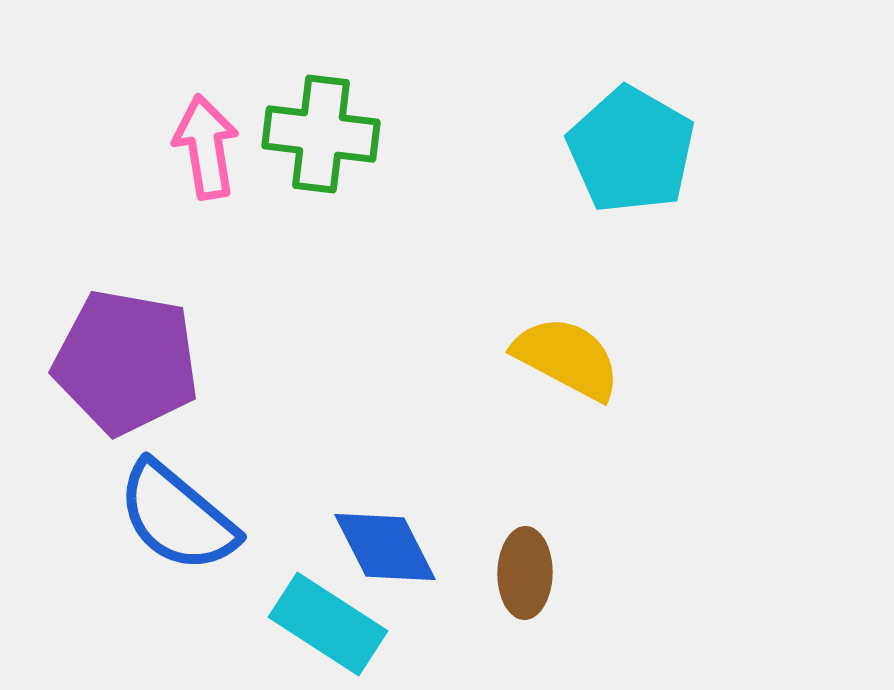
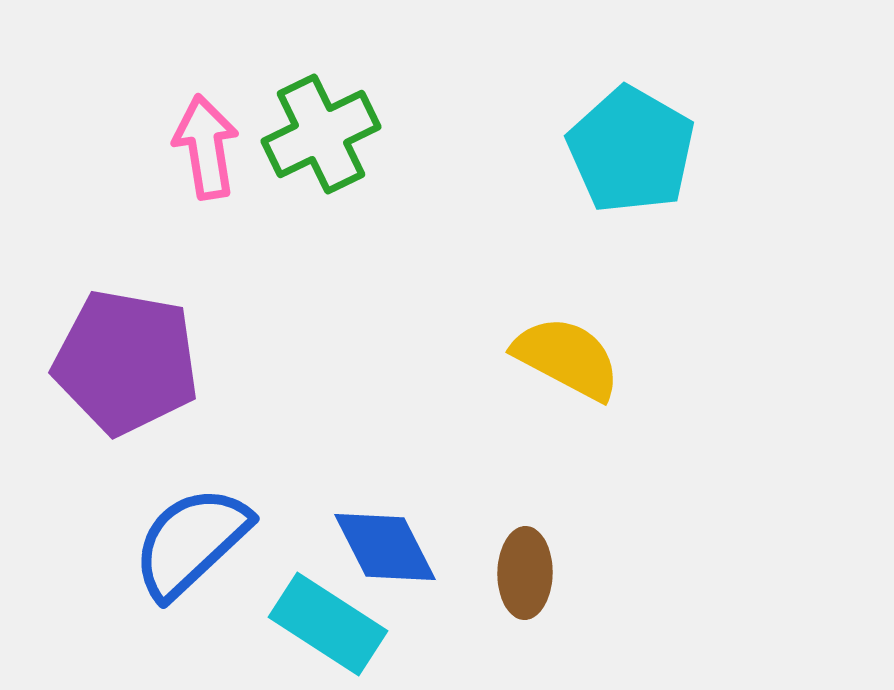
green cross: rotated 33 degrees counterclockwise
blue semicircle: moved 14 px right, 25 px down; rotated 97 degrees clockwise
